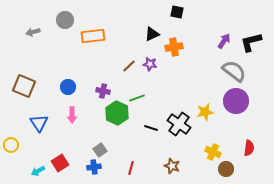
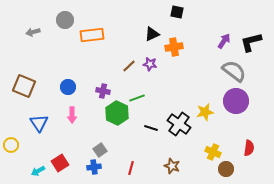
orange rectangle: moved 1 px left, 1 px up
